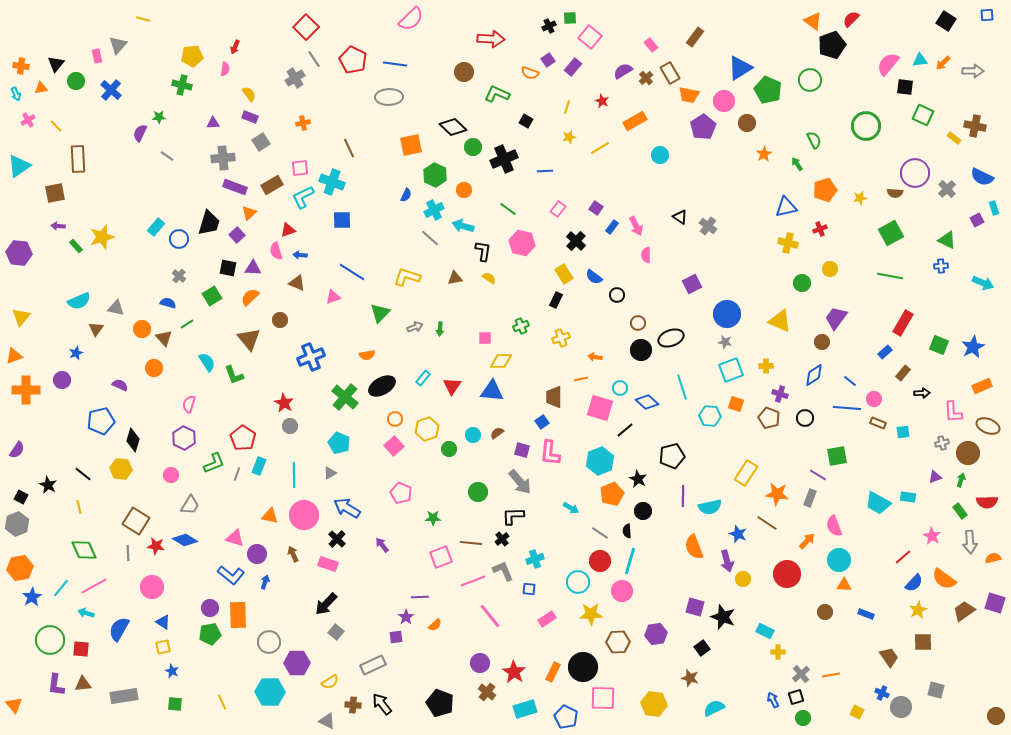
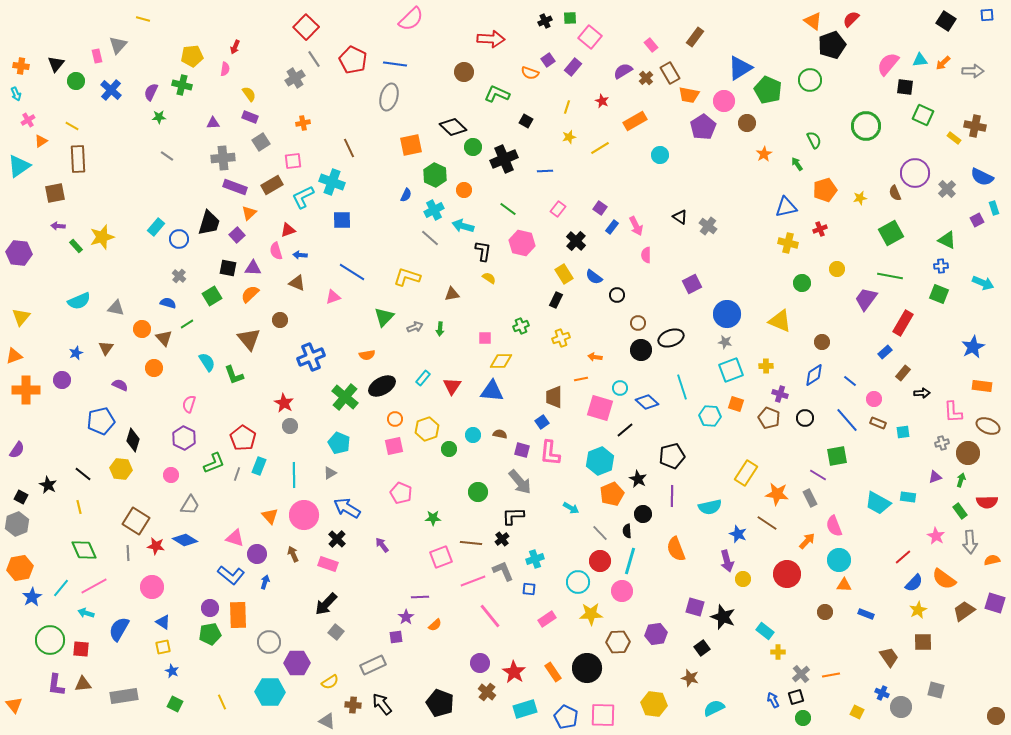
black cross at (549, 26): moved 4 px left, 5 px up
orange triangle at (41, 88): moved 53 px down; rotated 24 degrees counterclockwise
gray ellipse at (389, 97): rotated 72 degrees counterclockwise
yellow line at (56, 126): moved 16 px right; rotated 16 degrees counterclockwise
purple semicircle at (140, 133): moved 11 px right, 41 px up
pink square at (300, 168): moved 7 px left, 7 px up
brown semicircle at (895, 193): rotated 63 degrees clockwise
purple square at (596, 208): moved 4 px right
yellow circle at (830, 269): moved 7 px right
brown triangle at (455, 278): moved 3 px left, 16 px down
orange semicircle at (250, 297): moved 3 px up
green triangle at (380, 313): moved 4 px right, 4 px down
purple trapezoid at (836, 318): moved 30 px right, 19 px up
brown triangle at (96, 329): moved 10 px right, 19 px down
green square at (939, 345): moved 51 px up
orange rectangle at (982, 386): rotated 30 degrees clockwise
blue line at (847, 408): moved 12 px down; rotated 44 degrees clockwise
brown semicircle at (497, 433): moved 3 px right, 1 px down; rotated 48 degrees clockwise
pink square at (394, 446): rotated 30 degrees clockwise
purple line at (683, 496): moved 11 px left
gray rectangle at (810, 498): rotated 48 degrees counterclockwise
black circle at (643, 511): moved 3 px down
orange triangle at (270, 516): rotated 36 degrees clockwise
gray line at (600, 533): rotated 12 degrees clockwise
pink star at (932, 536): moved 4 px right
orange semicircle at (694, 547): moved 18 px left, 2 px down
orange semicircle at (993, 558): moved 1 px left, 2 px down
cyan rectangle at (765, 631): rotated 12 degrees clockwise
black circle at (583, 667): moved 4 px right, 1 px down
orange rectangle at (553, 672): rotated 60 degrees counterclockwise
pink square at (603, 698): moved 17 px down
green square at (175, 704): rotated 21 degrees clockwise
